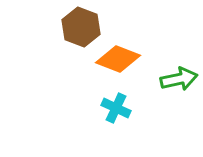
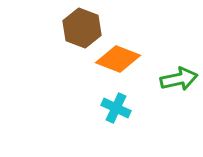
brown hexagon: moved 1 px right, 1 px down
